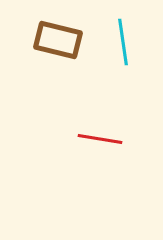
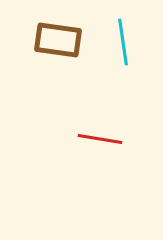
brown rectangle: rotated 6 degrees counterclockwise
